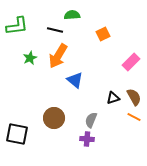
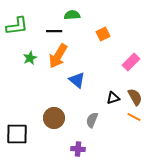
black line: moved 1 px left, 1 px down; rotated 14 degrees counterclockwise
blue triangle: moved 2 px right
brown semicircle: moved 1 px right
gray semicircle: moved 1 px right
black square: rotated 10 degrees counterclockwise
purple cross: moved 9 px left, 10 px down
